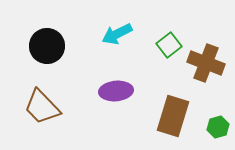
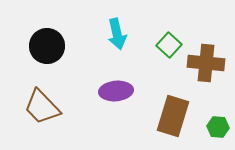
cyan arrow: rotated 76 degrees counterclockwise
green square: rotated 10 degrees counterclockwise
brown cross: rotated 15 degrees counterclockwise
green hexagon: rotated 20 degrees clockwise
